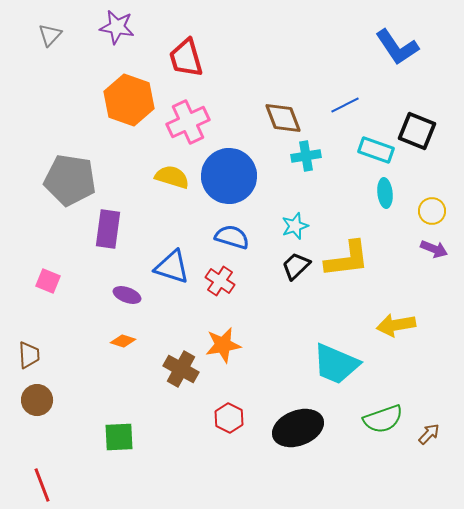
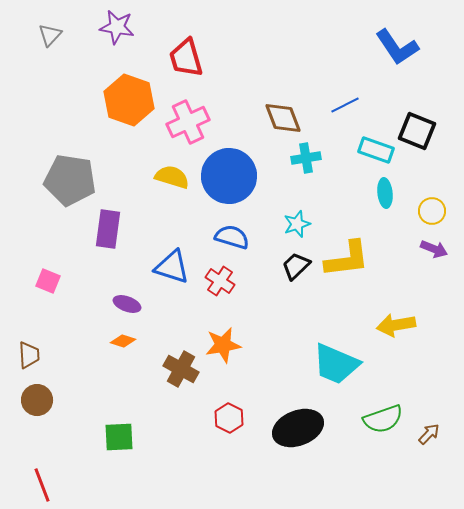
cyan cross: moved 2 px down
cyan star: moved 2 px right, 2 px up
purple ellipse: moved 9 px down
